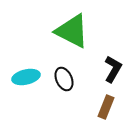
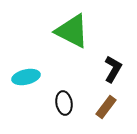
black ellipse: moved 24 px down; rotated 15 degrees clockwise
brown rectangle: rotated 15 degrees clockwise
